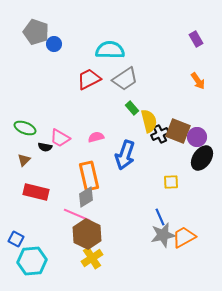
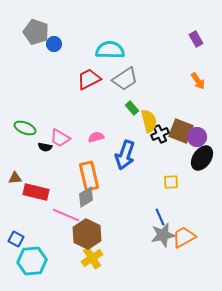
brown square: moved 3 px right
brown triangle: moved 9 px left, 18 px down; rotated 40 degrees clockwise
pink line: moved 11 px left
